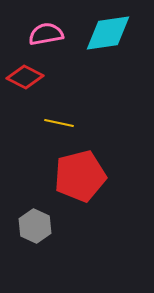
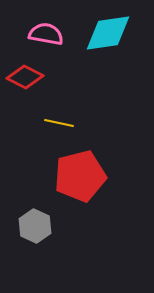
pink semicircle: rotated 20 degrees clockwise
